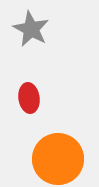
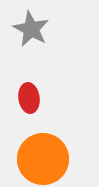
orange circle: moved 15 px left
